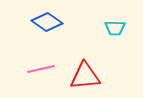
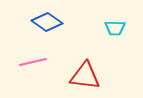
pink line: moved 8 px left, 7 px up
red triangle: rotated 12 degrees clockwise
